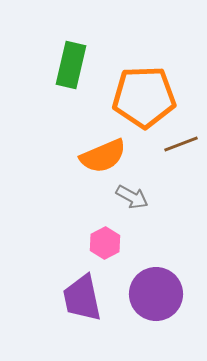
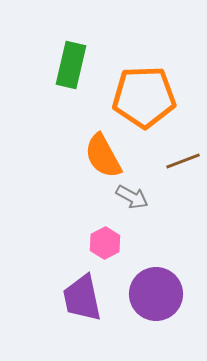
brown line: moved 2 px right, 17 px down
orange semicircle: rotated 84 degrees clockwise
